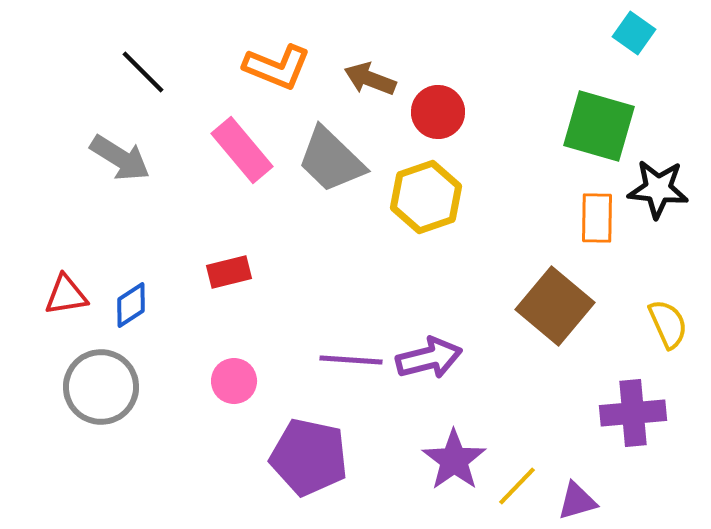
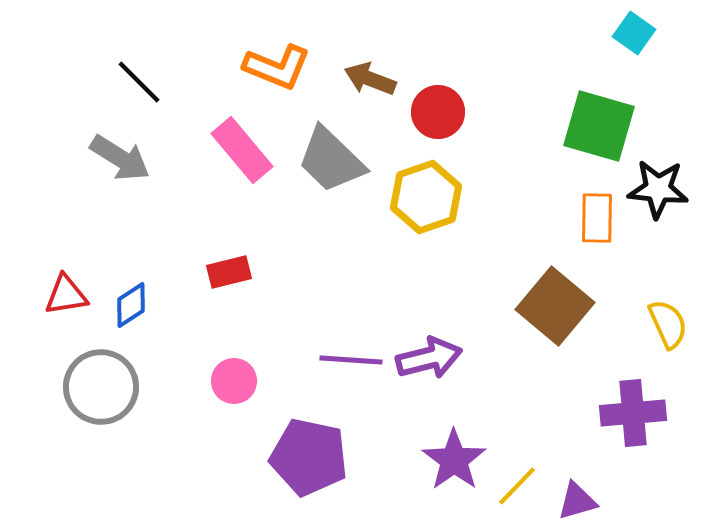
black line: moved 4 px left, 10 px down
